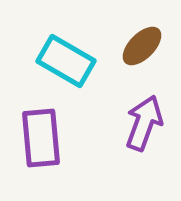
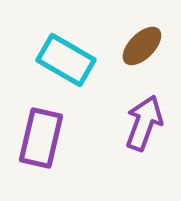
cyan rectangle: moved 1 px up
purple rectangle: rotated 18 degrees clockwise
